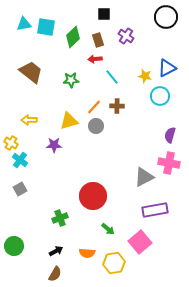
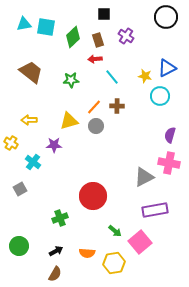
cyan cross: moved 13 px right, 2 px down
green arrow: moved 7 px right, 2 px down
green circle: moved 5 px right
